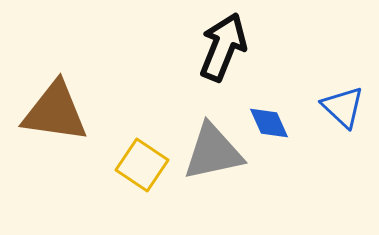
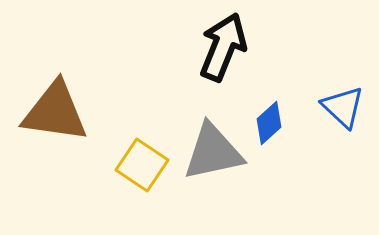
blue diamond: rotated 72 degrees clockwise
